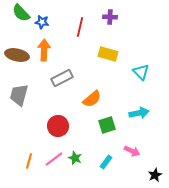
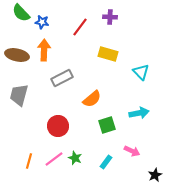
red line: rotated 24 degrees clockwise
